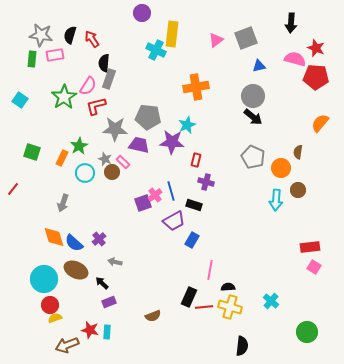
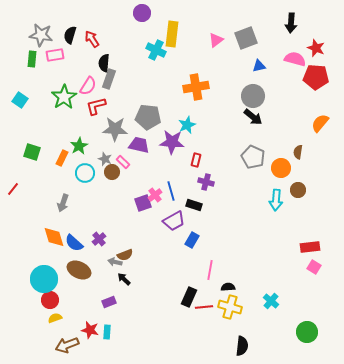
brown ellipse at (76, 270): moved 3 px right
black arrow at (102, 283): moved 22 px right, 4 px up
red circle at (50, 305): moved 5 px up
brown semicircle at (153, 316): moved 28 px left, 61 px up
